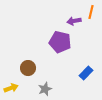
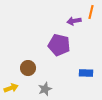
purple pentagon: moved 1 px left, 3 px down
blue rectangle: rotated 48 degrees clockwise
